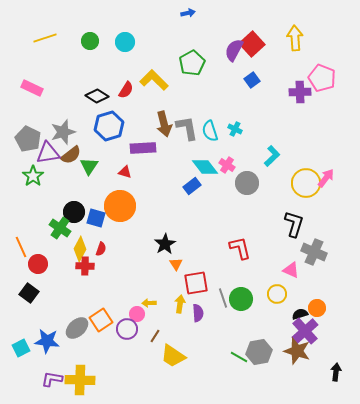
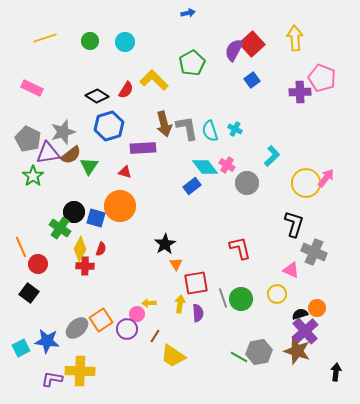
yellow cross at (80, 380): moved 9 px up
